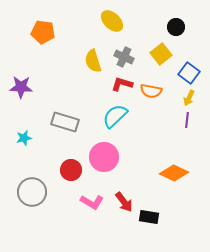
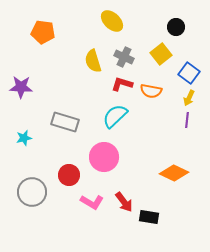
red circle: moved 2 px left, 5 px down
